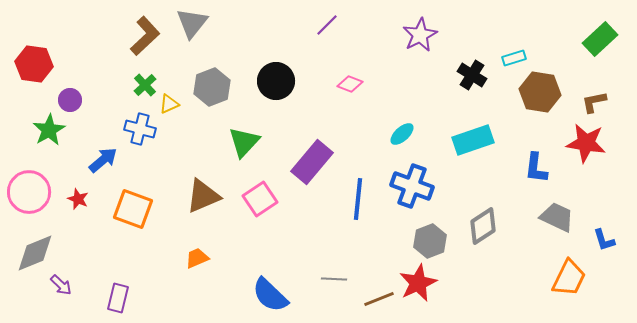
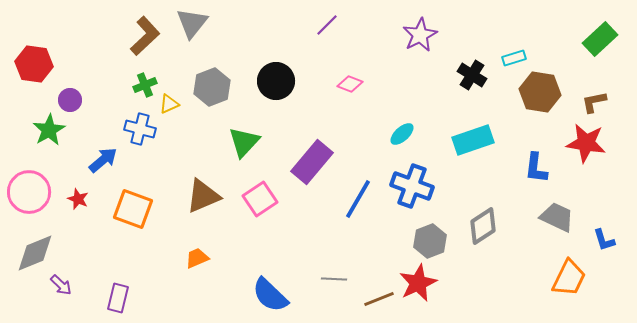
green cross at (145, 85): rotated 20 degrees clockwise
blue line at (358, 199): rotated 24 degrees clockwise
